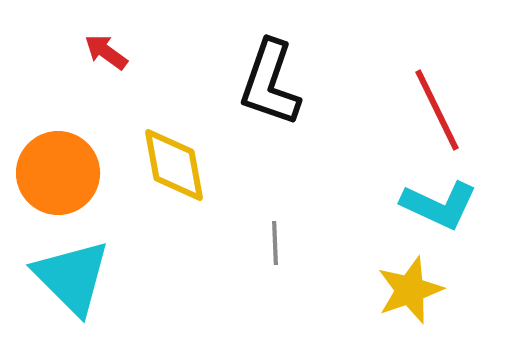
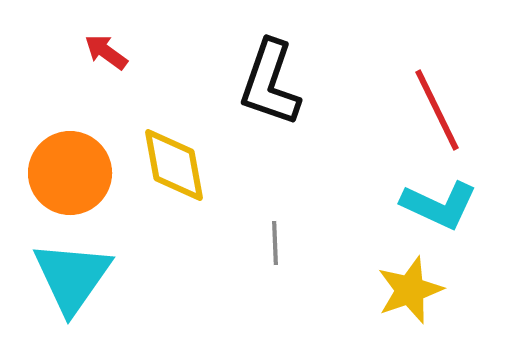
orange circle: moved 12 px right
cyan triangle: rotated 20 degrees clockwise
